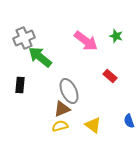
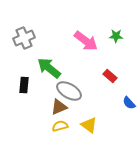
green star: rotated 16 degrees counterclockwise
green arrow: moved 9 px right, 11 px down
black rectangle: moved 4 px right
gray ellipse: rotated 35 degrees counterclockwise
brown triangle: moved 3 px left, 2 px up
blue semicircle: moved 18 px up; rotated 24 degrees counterclockwise
yellow triangle: moved 4 px left
